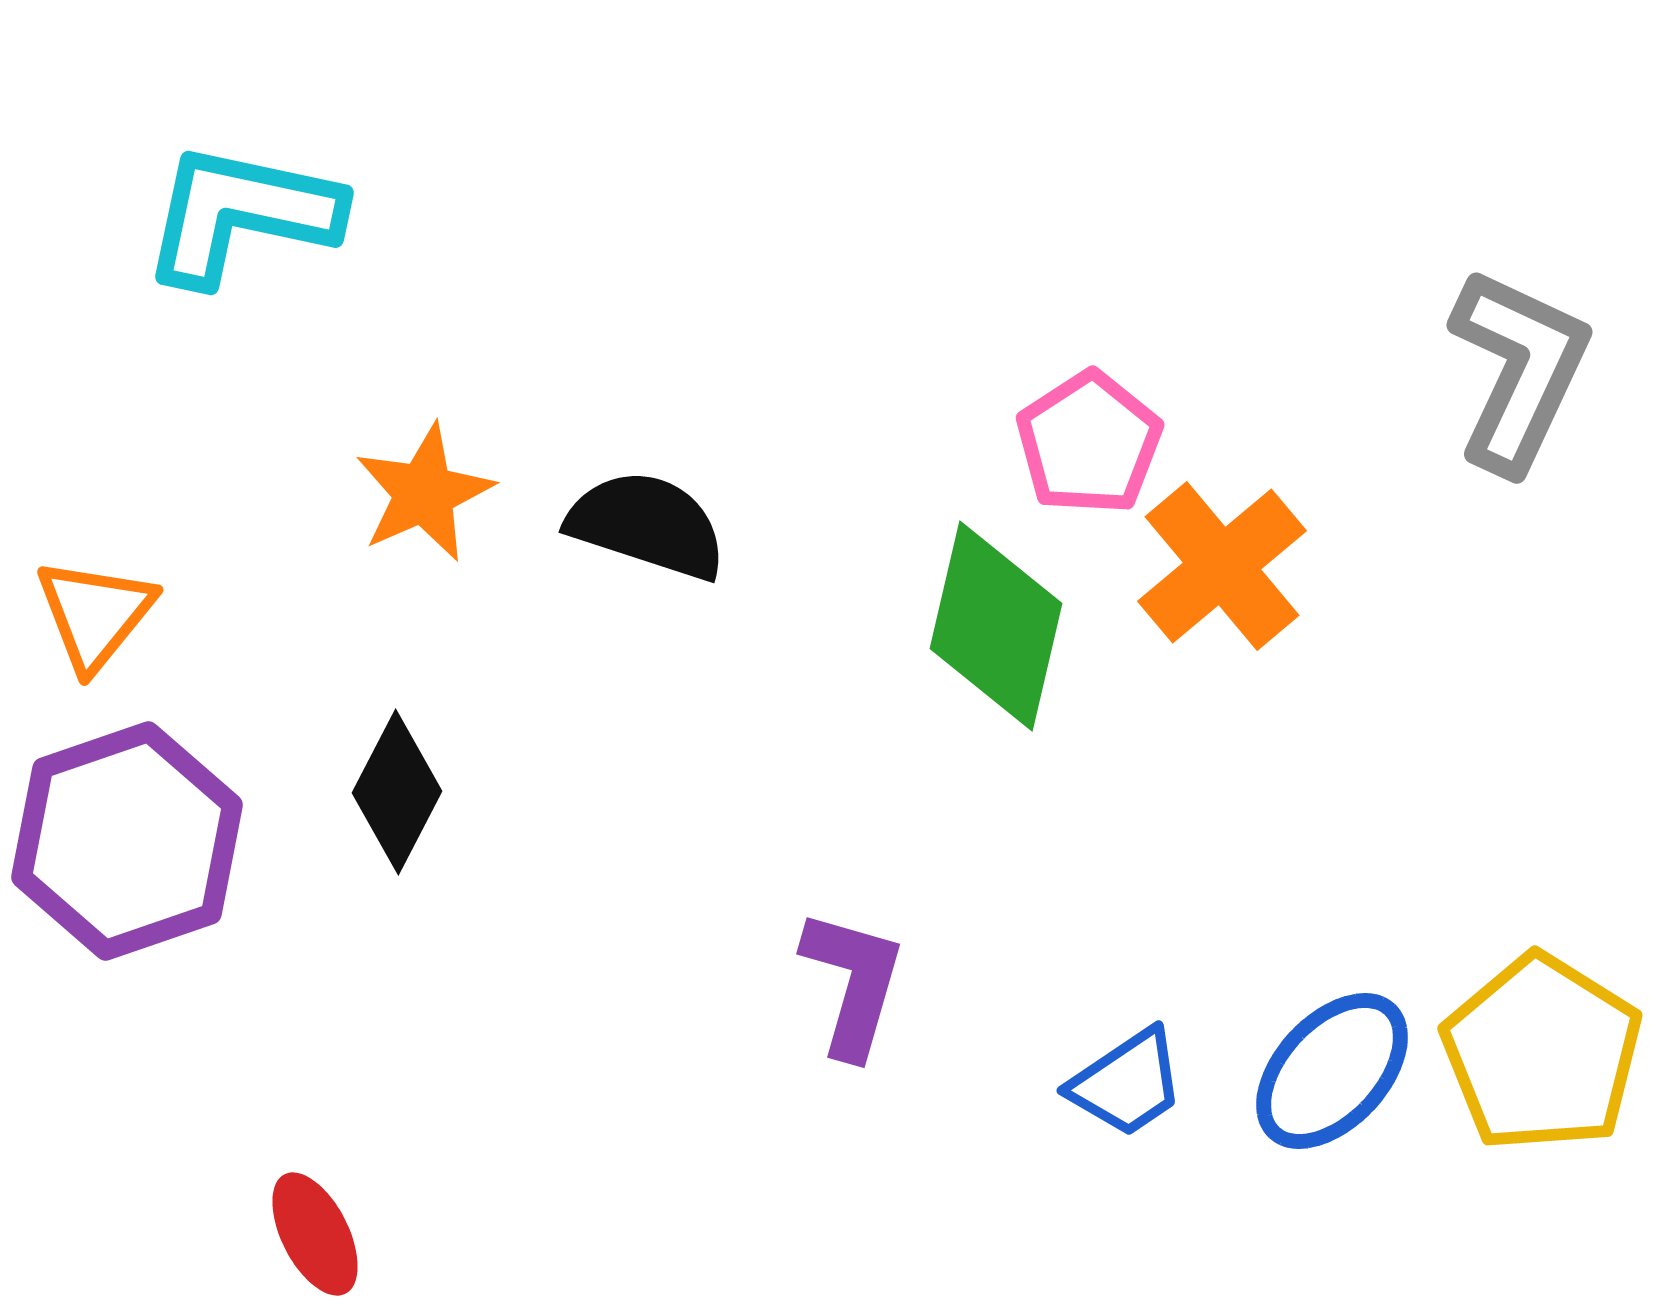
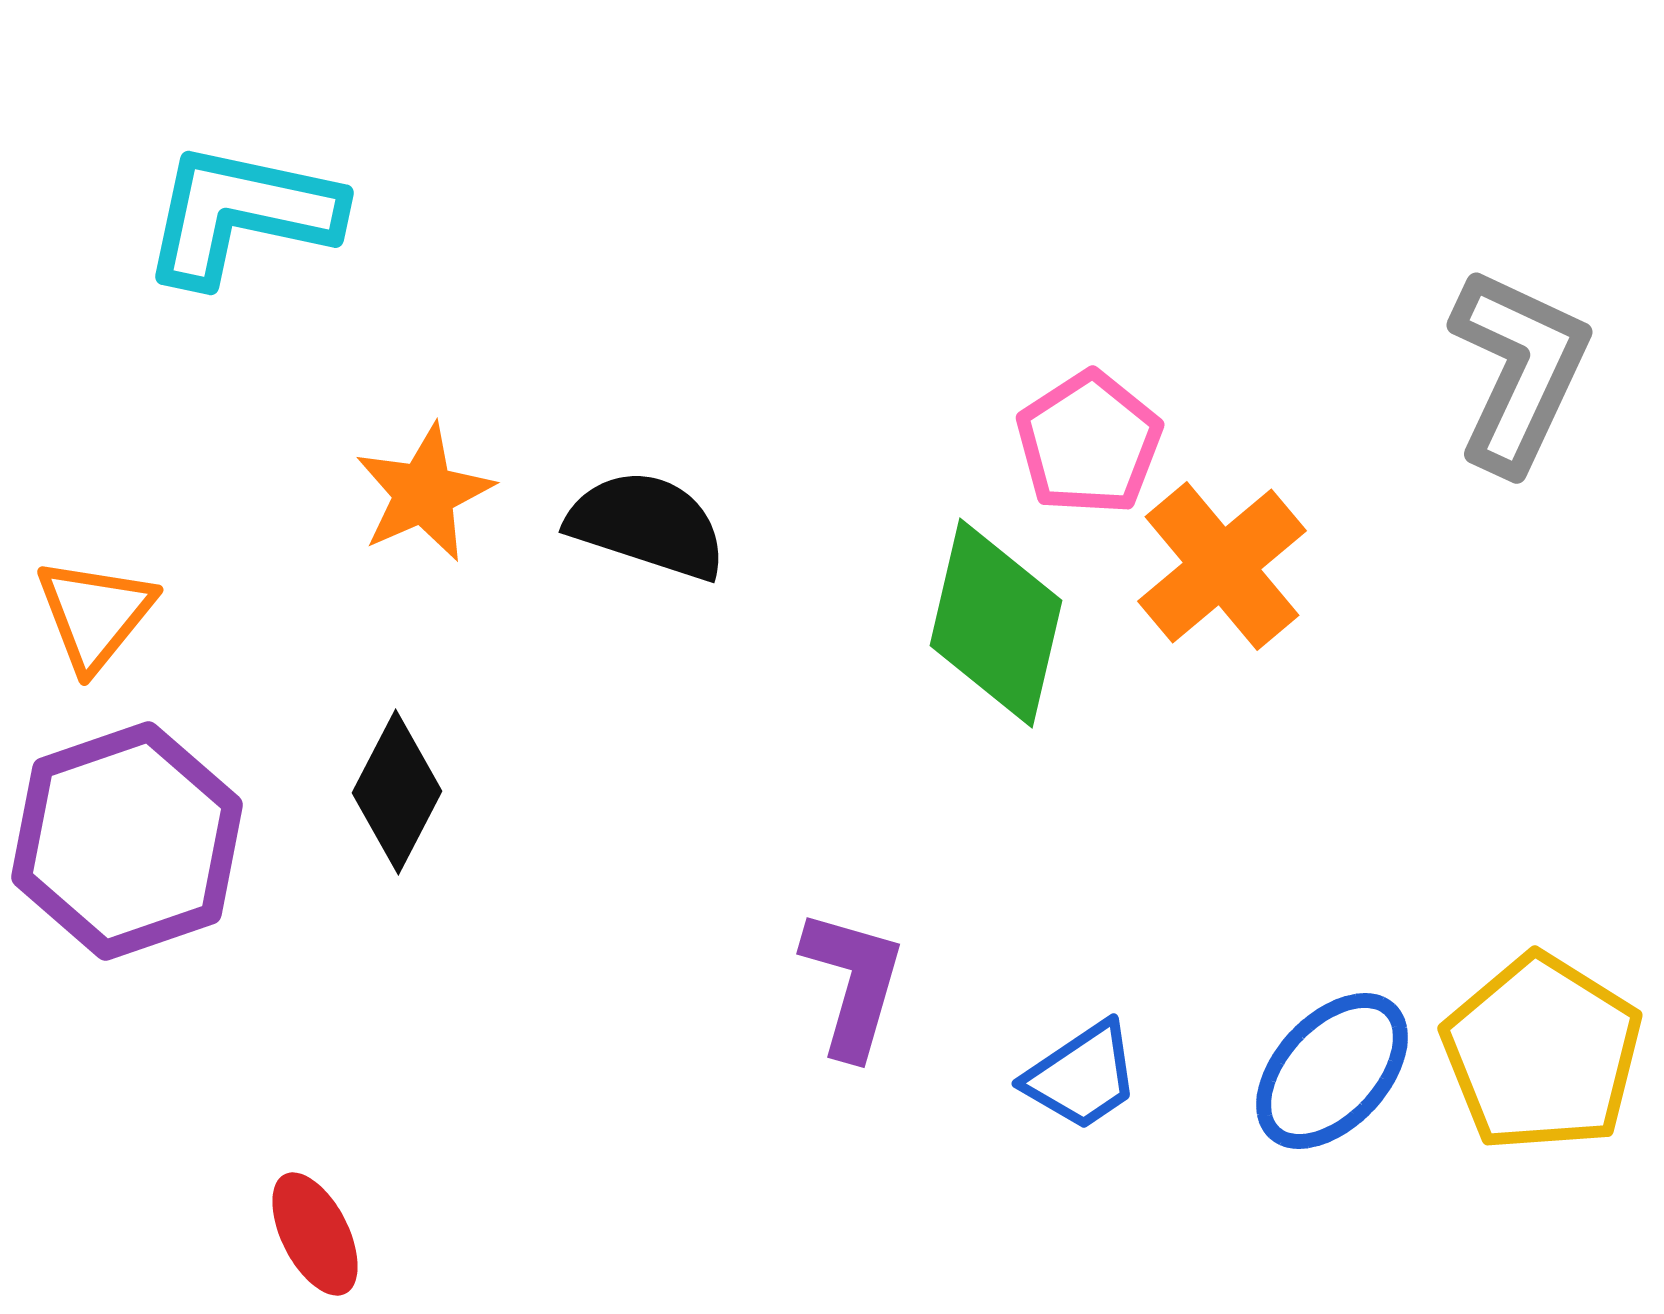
green diamond: moved 3 px up
blue trapezoid: moved 45 px left, 7 px up
